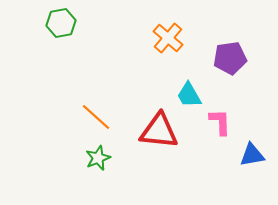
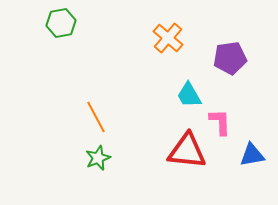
orange line: rotated 20 degrees clockwise
red triangle: moved 28 px right, 20 px down
